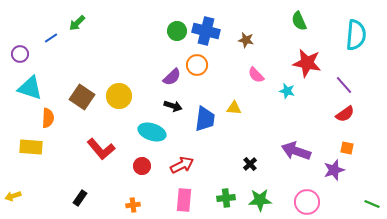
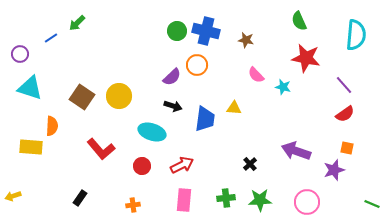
red star: moved 1 px left, 5 px up
cyan star: moved 4 px left, 4 px up
orange semicircle: moved 4 px right, 8 px down
